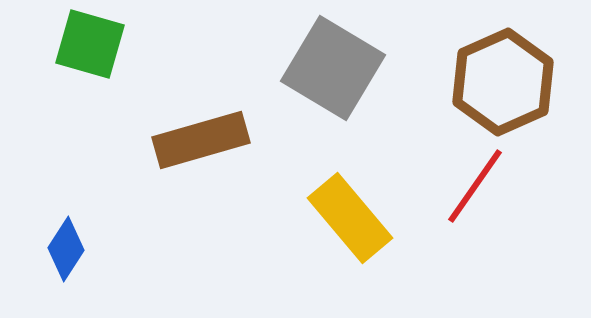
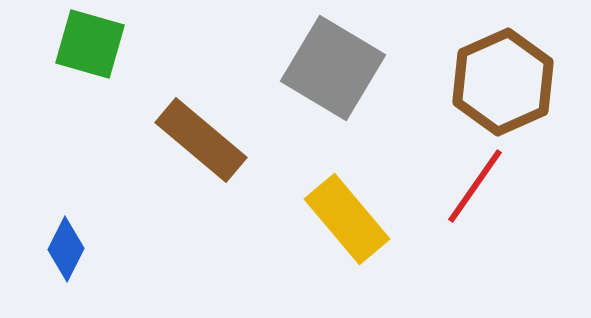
brown rectangle: rotated 56 degrees clockwise
yellow rectangle: moved 3 px left, 1 px down
blue diamond: rotated 6 degrees counterclockwise
